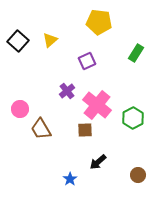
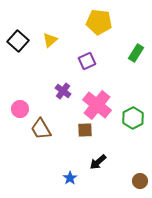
purple cross: moved 4 px left; rotated 14 degrees counterclockwise
brown circle: moved 2 px right, 6 px down
blue star: moved 1 px up
